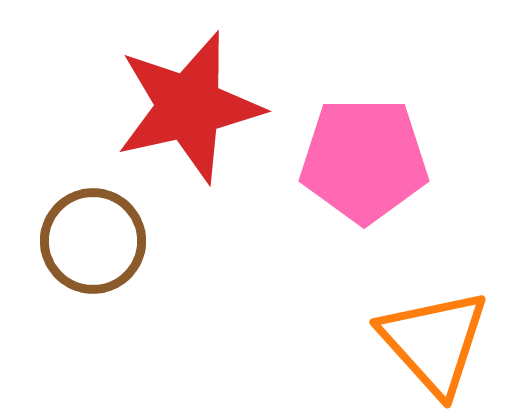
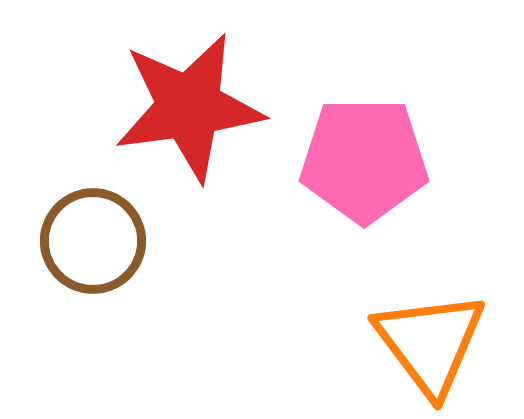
red star: rotated 5 degrees clockwise
orange triangle: moved 4 px left, 1 px down; rotated 5 degrees clockwise
